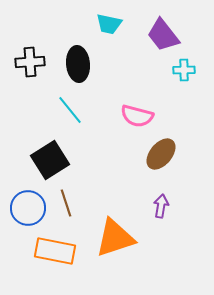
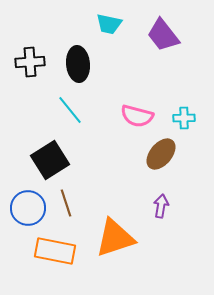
cyan cross: moved 48 px down
